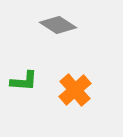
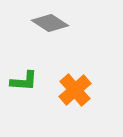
gray diamond: moved 8 px left, 2 px up
